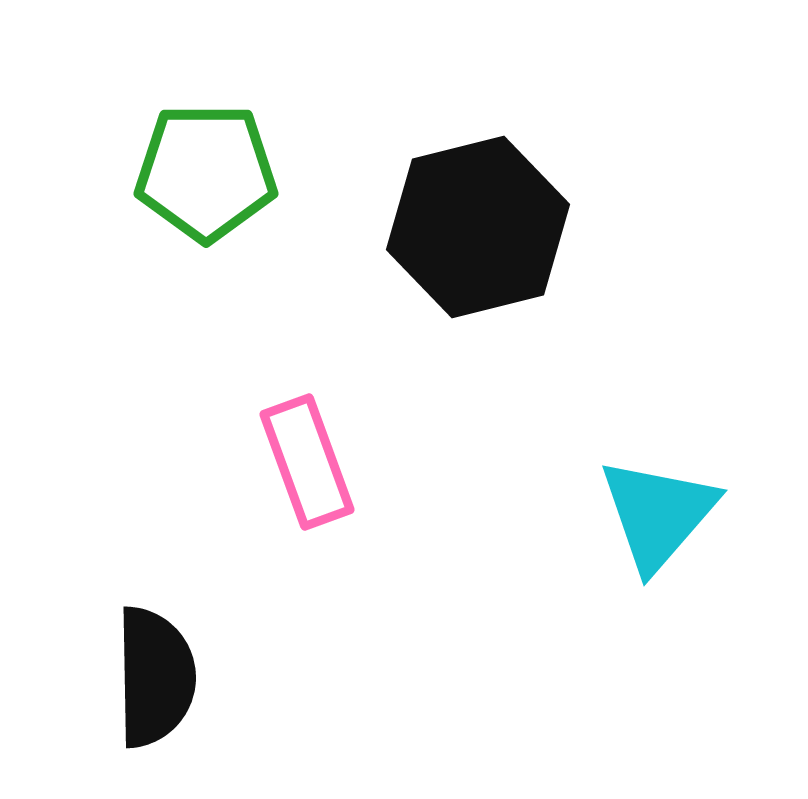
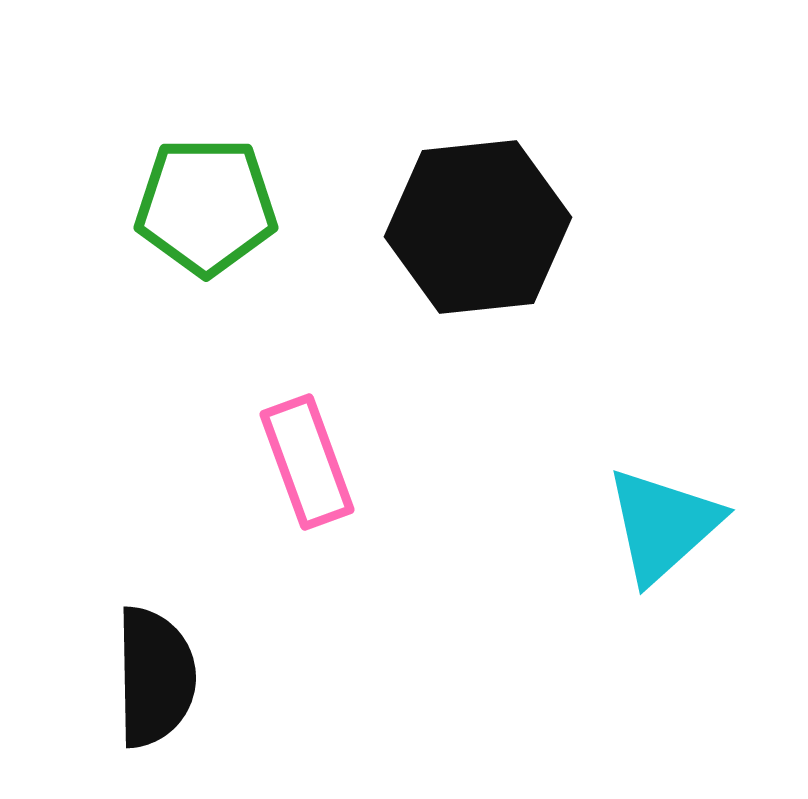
green pentagon: moved 34 px down
black hexagon: rotated 8 degrees clockwise
cyan triangle: moved 5 px right, 11 px down; rotated 7 degrees clockwise
